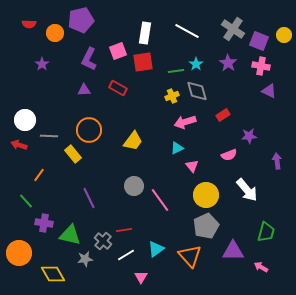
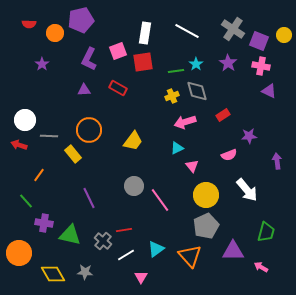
gray star at (85, 259): moved 13 px down; rotated 14 degrees clockwise
